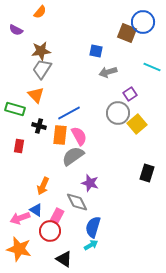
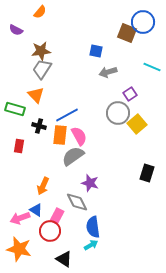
blue line: moved 2 px left, 2 px down
blue semicircle: rotated 25 degrees counterclockwise
